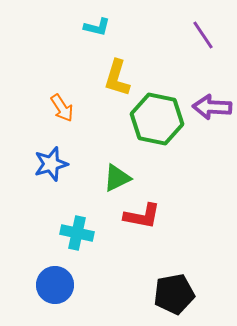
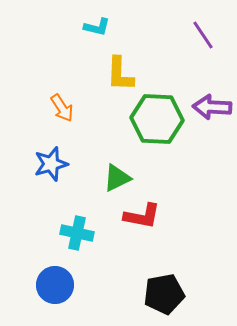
yellow L-shape: moved 3 px right, 4 px up; rotated 15 degrees counterclockwise
green hexagon: rotated 9 degrees counterclockwise
black pentagon: moved 10 px left
